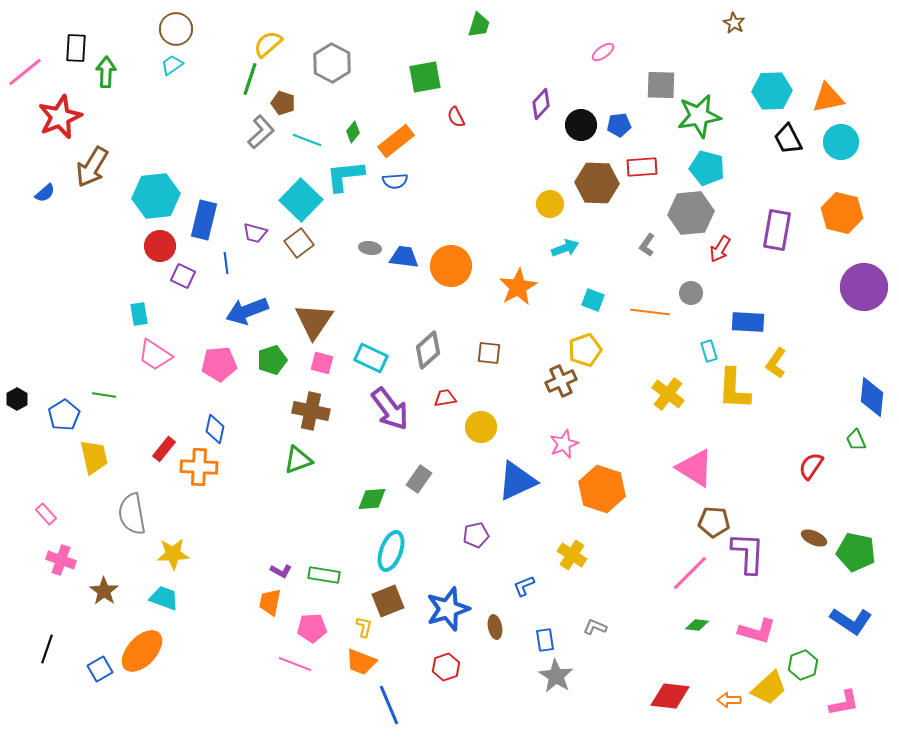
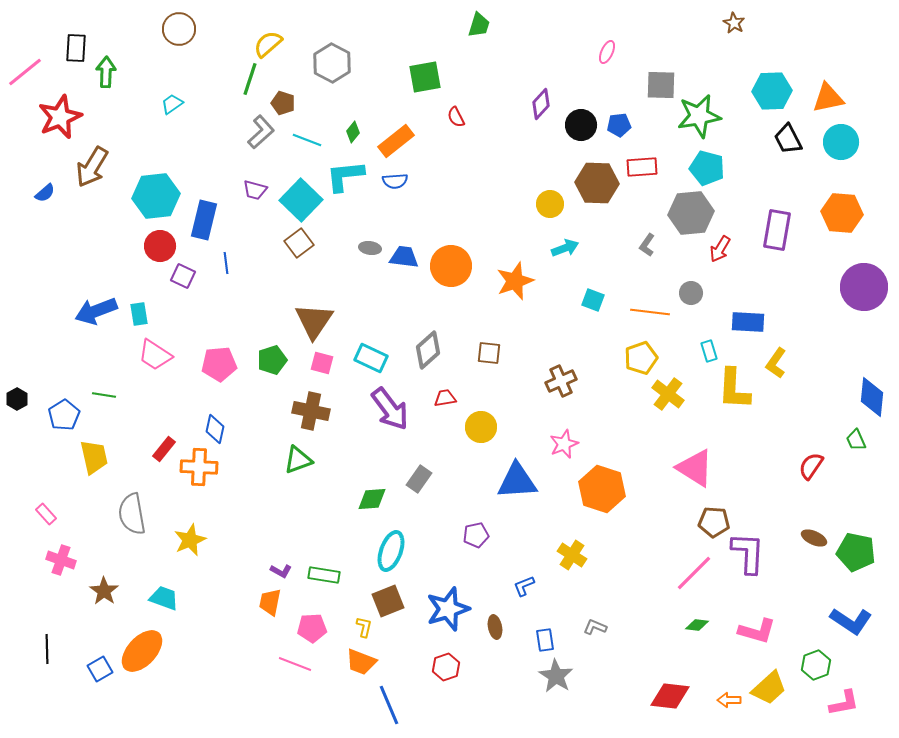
brown circle at (176, 29): moved 3 px right
pink ellipse at (603, 52): moved 4 px right; rotated 30 degrees counterclockwise
cyan trapezoid at (172, 65): moved 39 px down
orange hexagon at (842, 213): rotated 9 degrees counterclockwise
purple trapezoid at (255, 233): moved 43 px up
orange star at (518, 287): moved 3 px left, 6 px up; rotated 9 degrees clockwise
blue arrow at (247, 311): moved 151 px left
yellow pentagon at (585, 350): moved 56 px right, 8 px down
blue triangle at (517, 481): rotated 21 degrees clockwise
yellow star at (173, 554): moved 17 px right, 14 px up; rotated 20 degrees counterclockwise
pink line at (690, 573): moved 4 px right
black line at (47, 649): rotated 20 degrees counterclockwise
green hexagon at (803, 665): moved 13 px right
